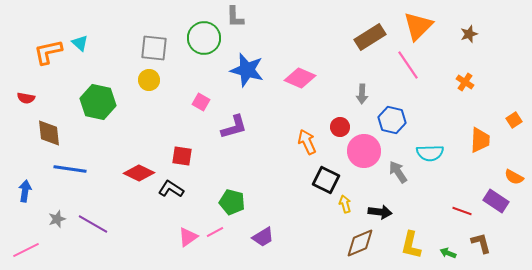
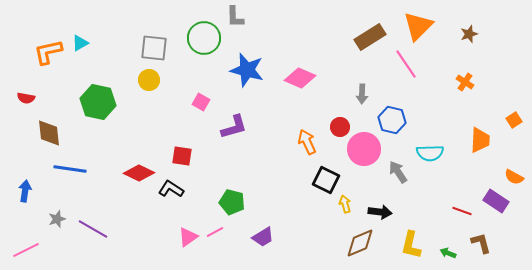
cyan triangle at (80, 43): rotated 48 degrees clockwise
pink line at (408, 65): moved 2 px left, 1 px up
pink circle at (364, 151): moved 2 px up
purple line at (93, 224): moved 5 px down
